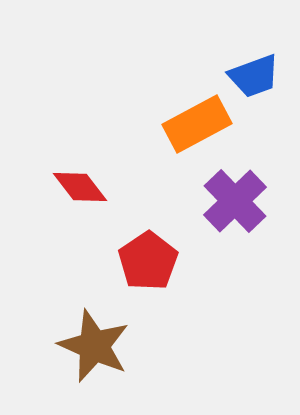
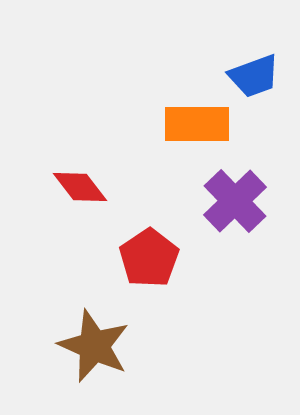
orange rectangle: rotated 28 degrees clockwise
red pentagon: moved 1 px right, 3 px up
